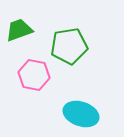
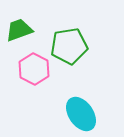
pink hexagon: moved 6 px up; rotated 16 degrees clockwise
cyan ellipse: rotated 36 degrees clockwise
